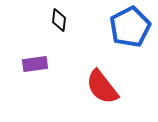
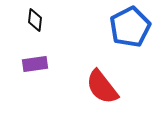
black diamond: moved 24 px left
